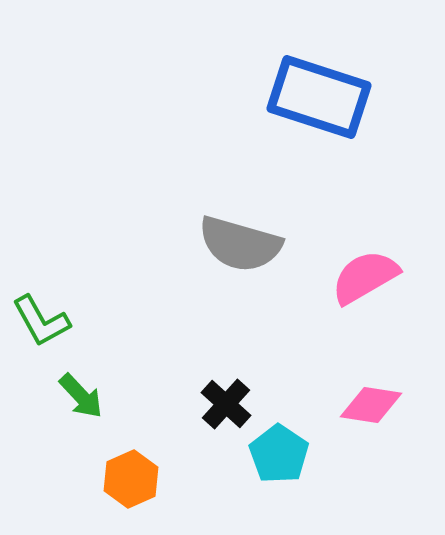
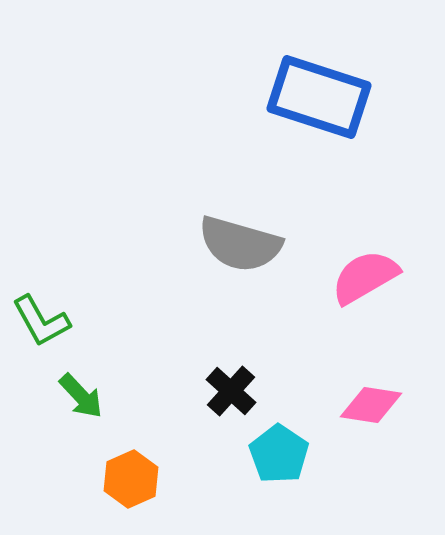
black cross: moved 5 px right, 13 px up
